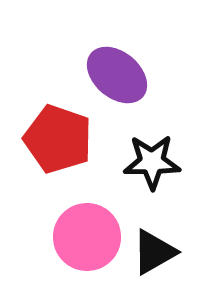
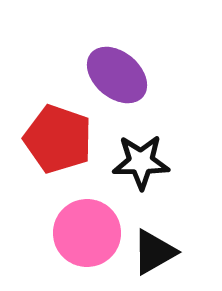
black star: moved 11 px left
pink circle: moved 4 px up
